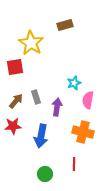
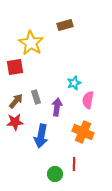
red star: moved 2 px right, 4 px up
orange cross: rotated 10 degrees clockwise
green circle: moved 10 px right
